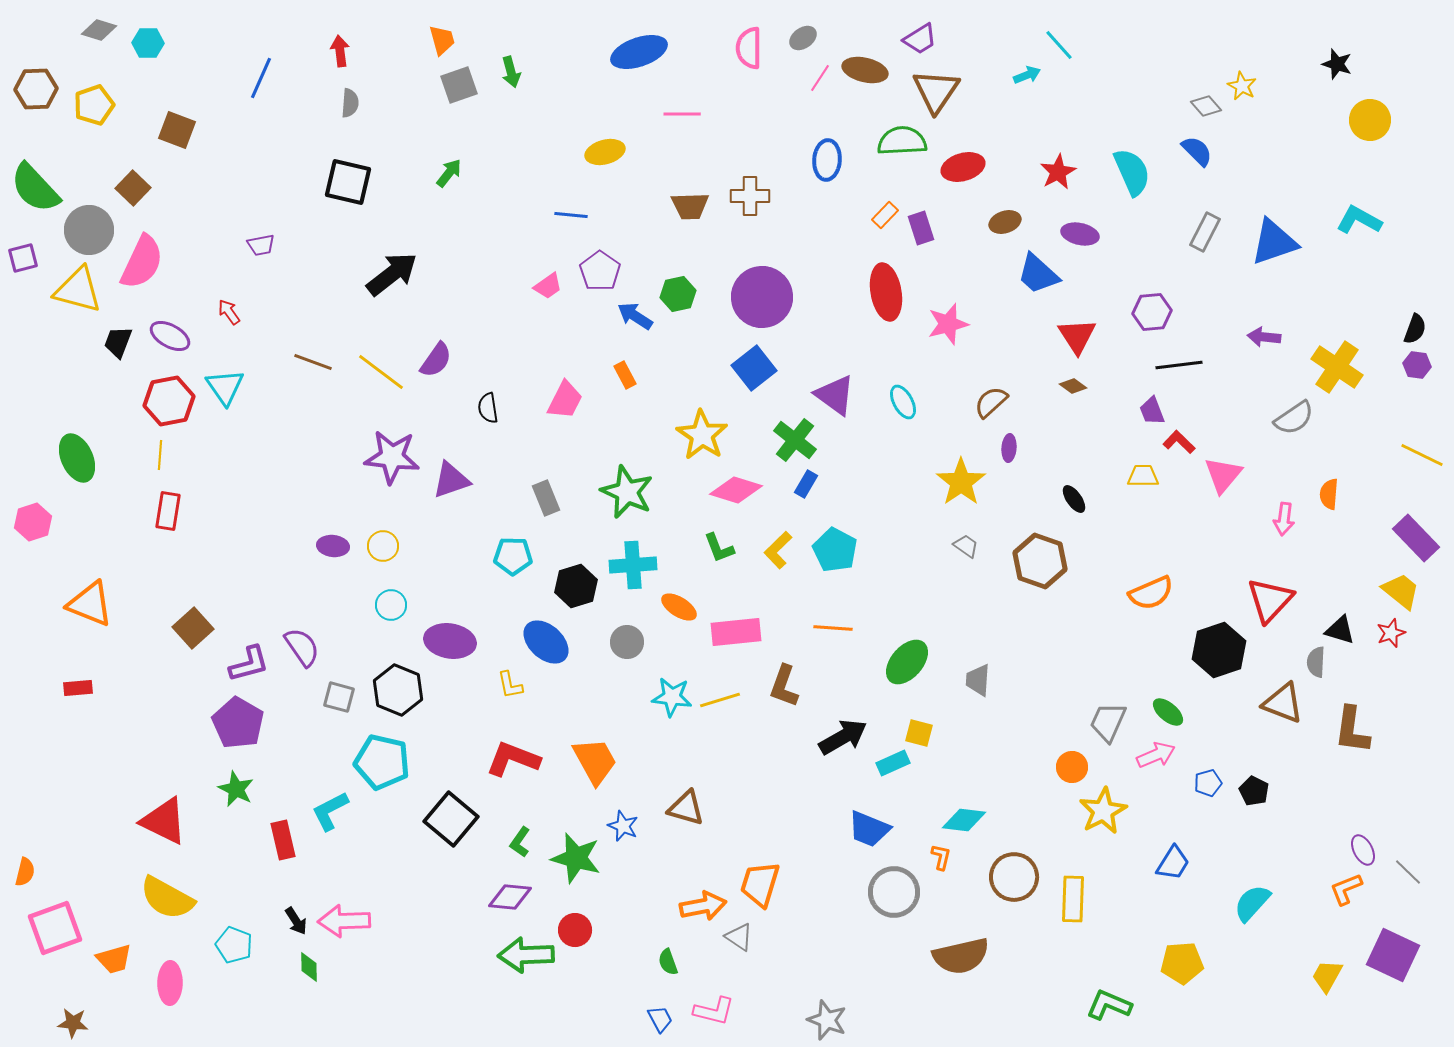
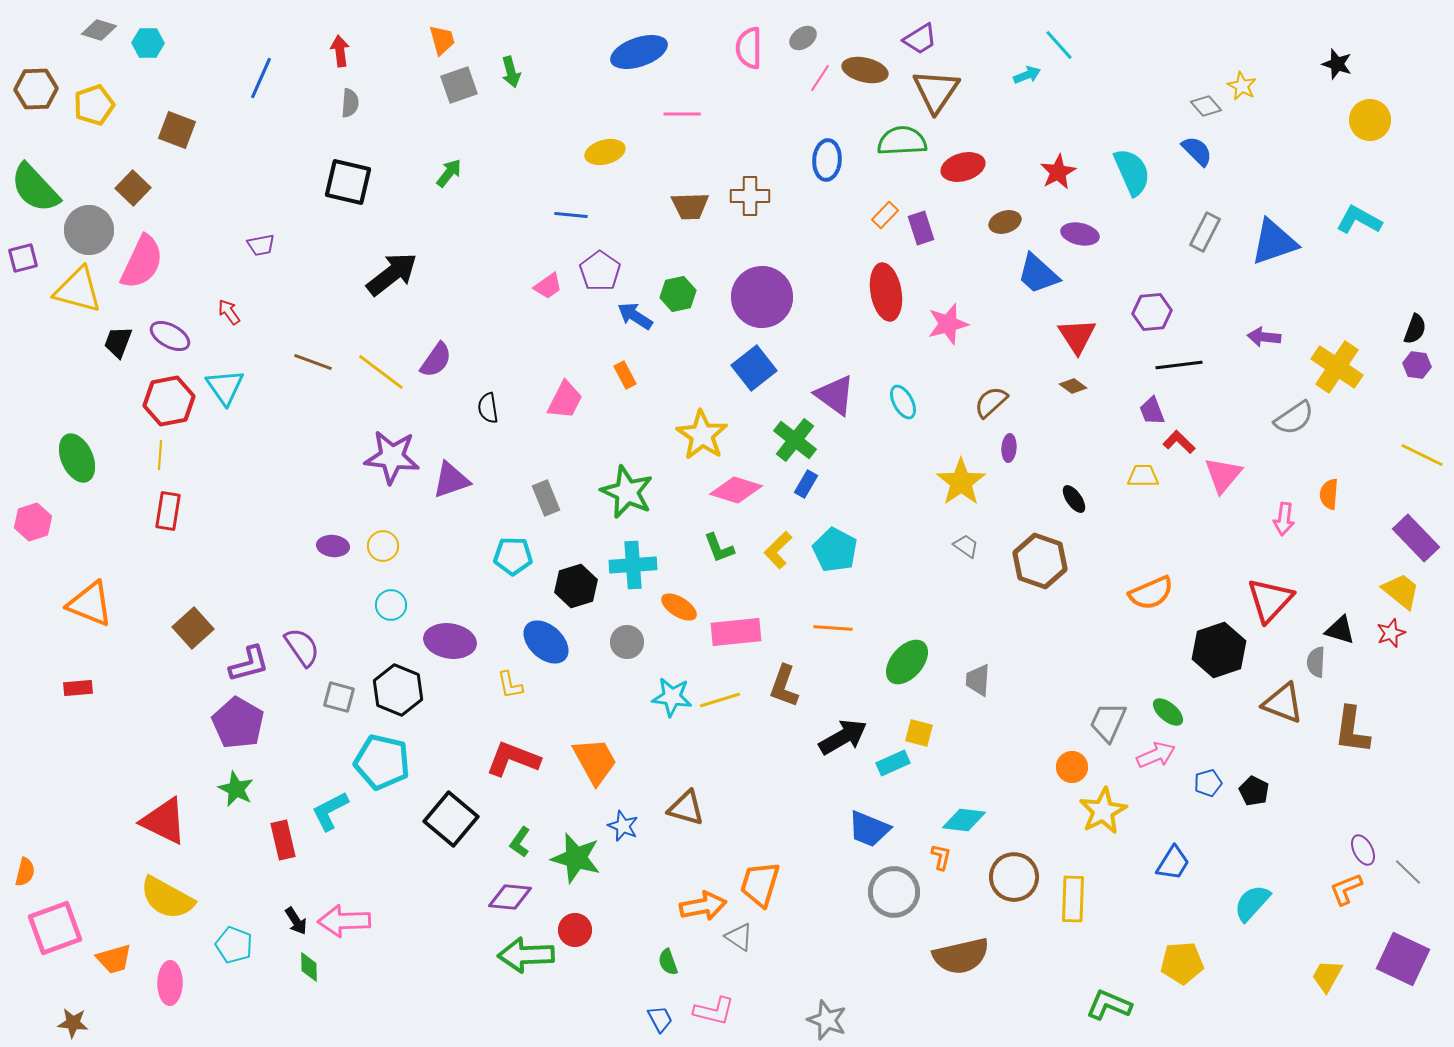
purple square at (1393, 955): moved 10 px right, 4 px down
